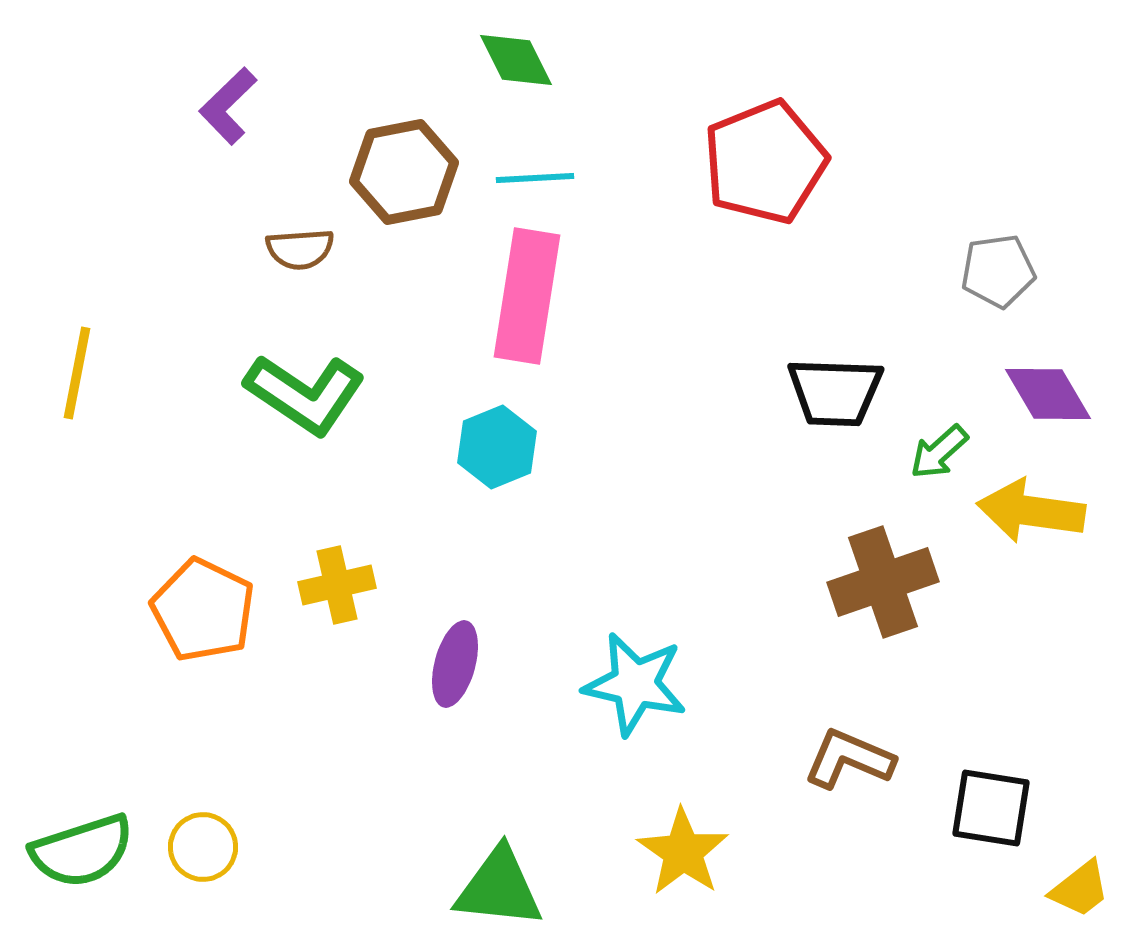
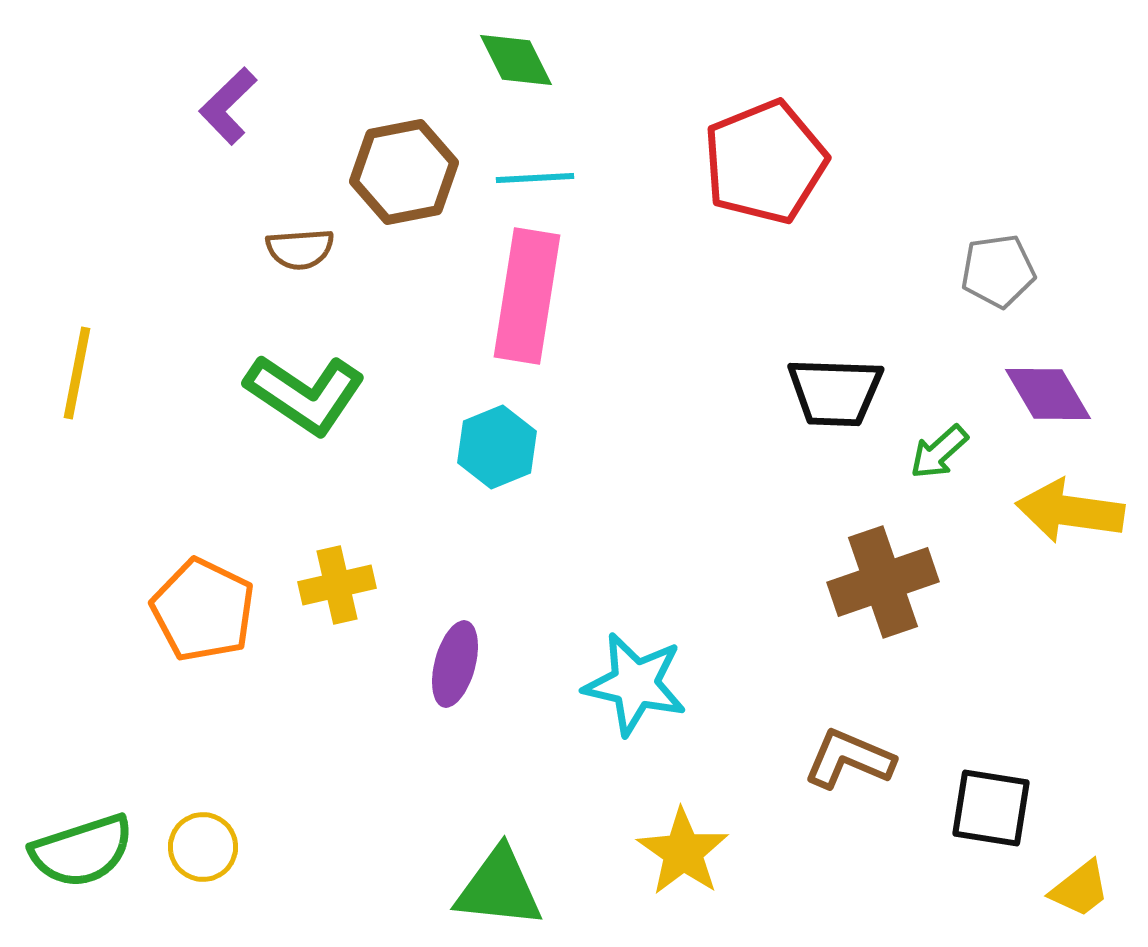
yellow arrow: moved 39 px right
